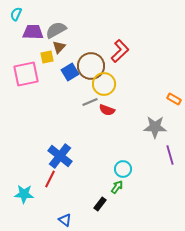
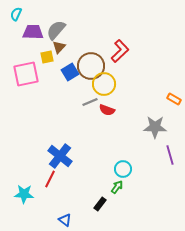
gray semicircle: rotated 20 degrees counterclockwise
